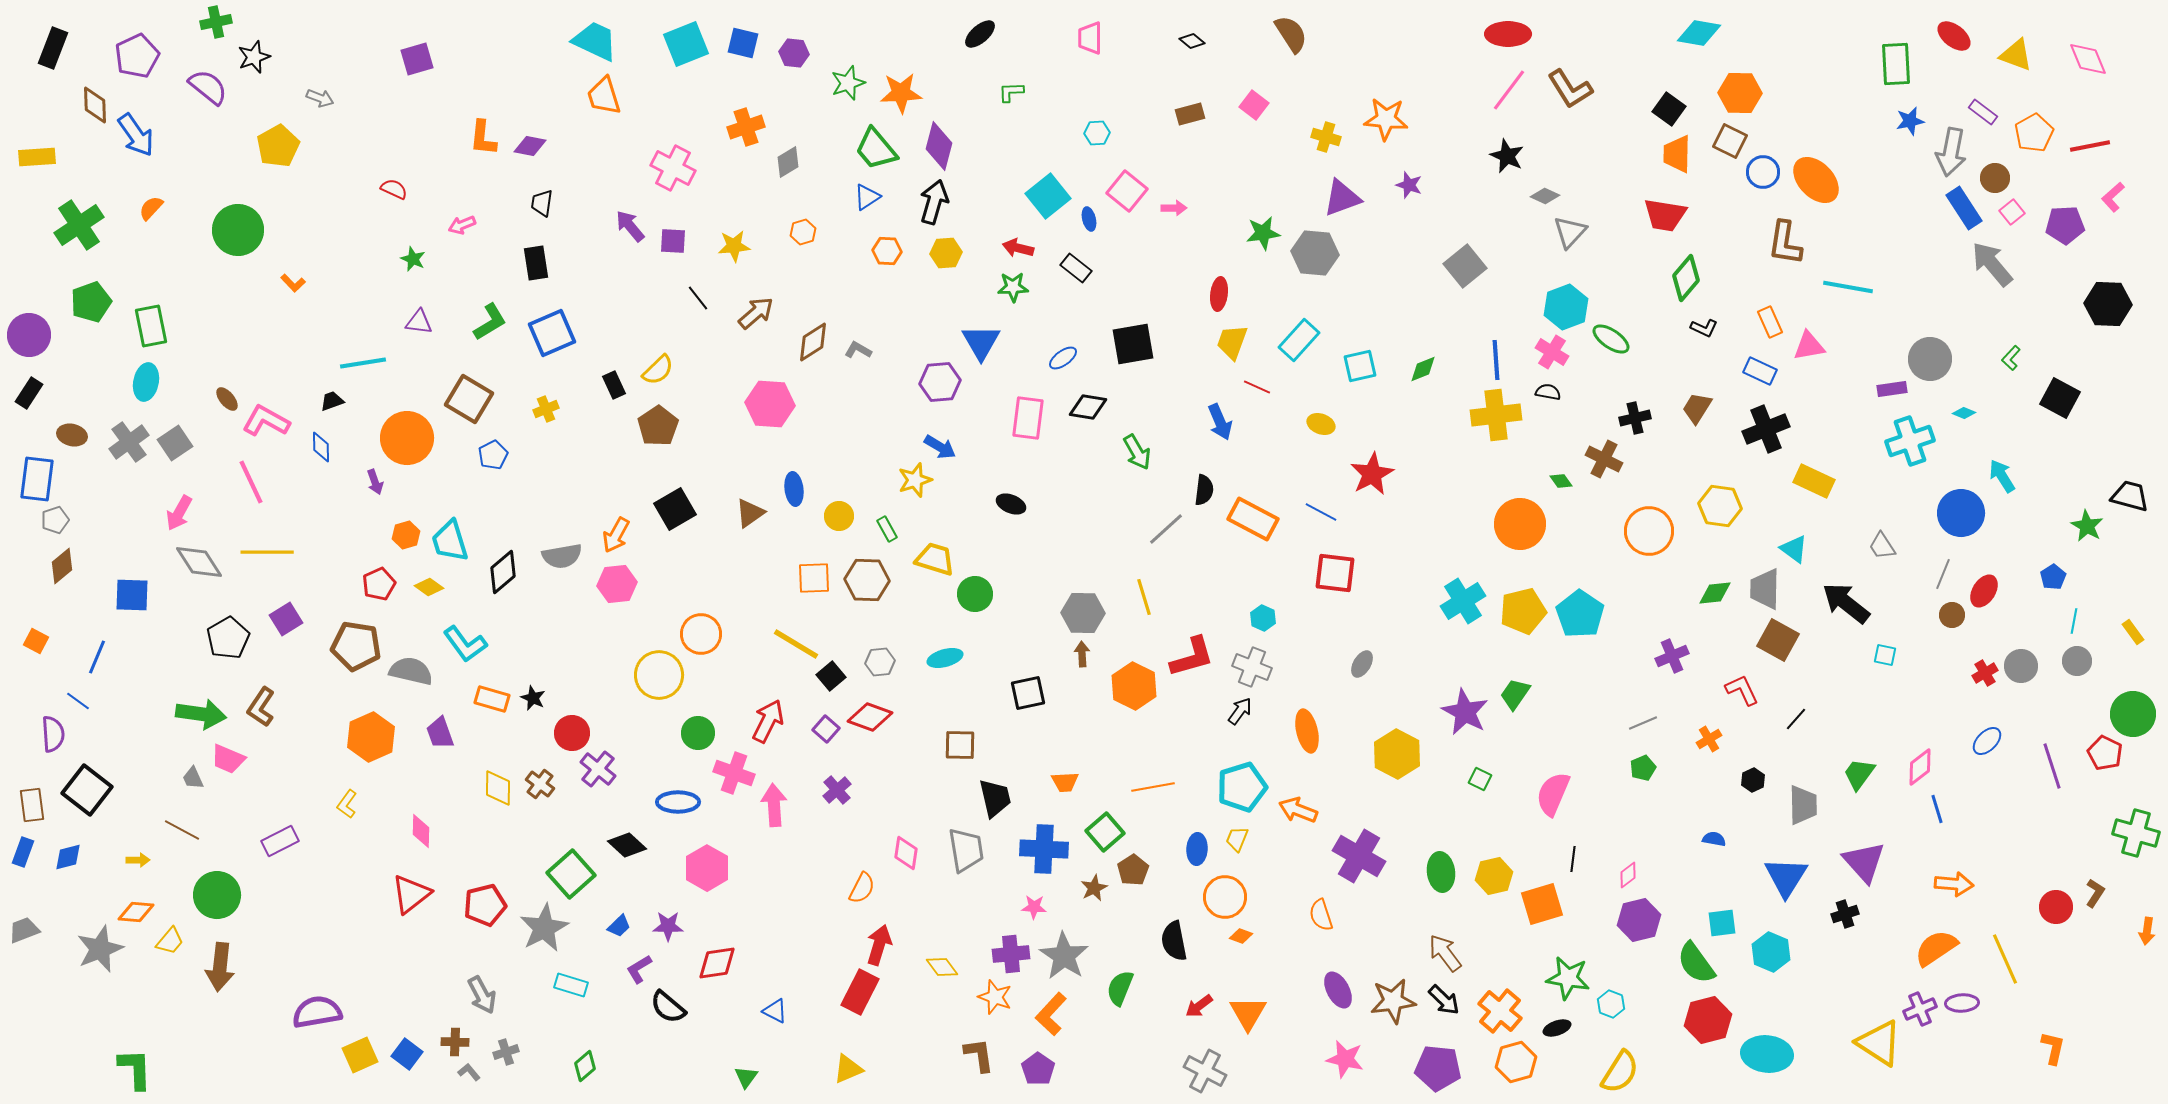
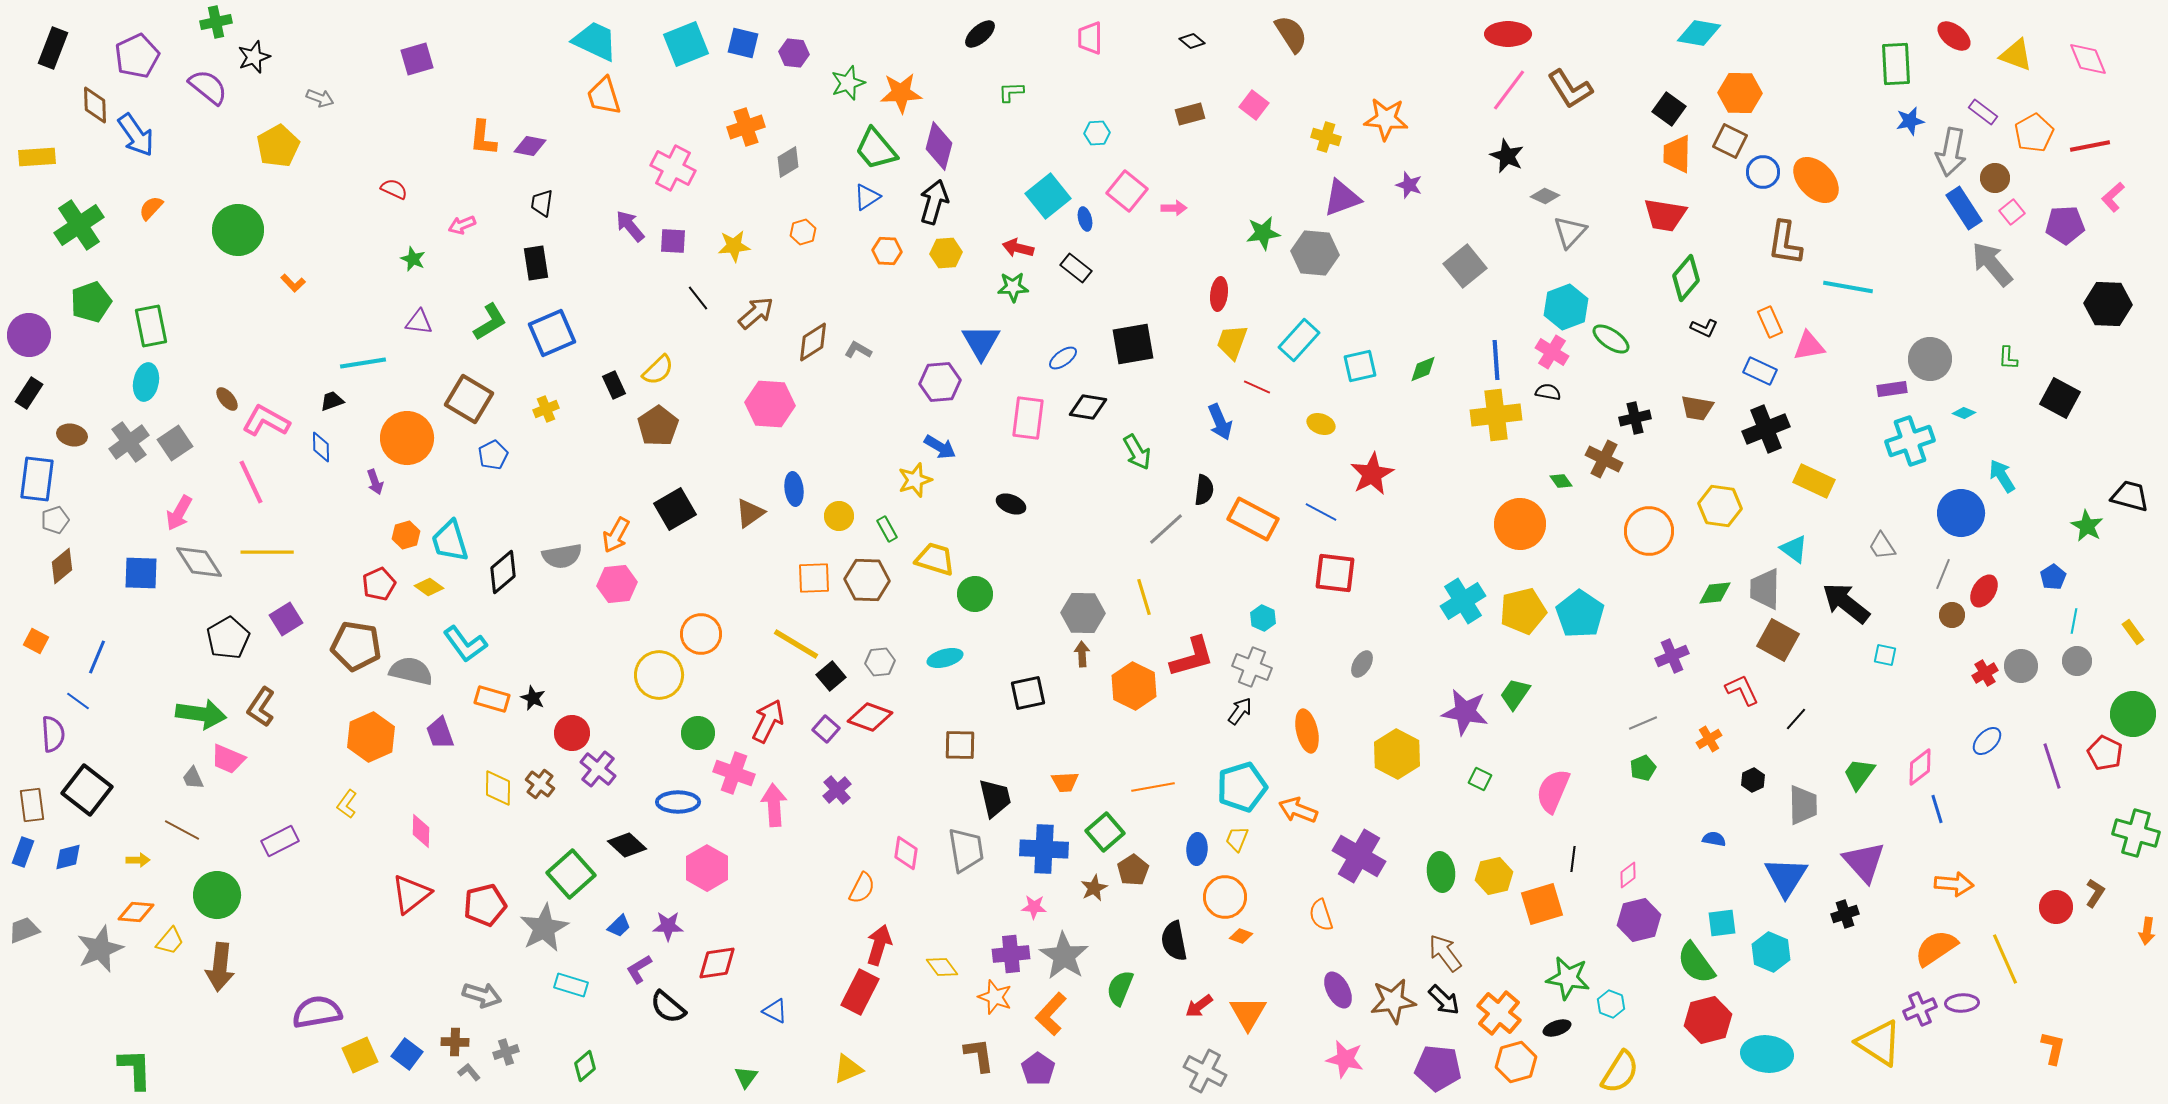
blue ellipse at (1089, 219): moved 4 px left
green L-shape at (2011, 358): moved 3 px left; rotated 40 degrees counterclockwise
brown trapezoid at (1697, 408): rotated 112 degrees counterclockwise
blue square at (132, 595): moved 9 px right, 22 px up
purple star at (1465, 712): rotated 18 degrees counterclockwise
pink semicircle at (1553, 794): moved 3 px up
gray arrow at (482, 995): rotated 45 degrees counterclockwise
orange cross at (1500, 1011): moved 1 px left, 2 px down
